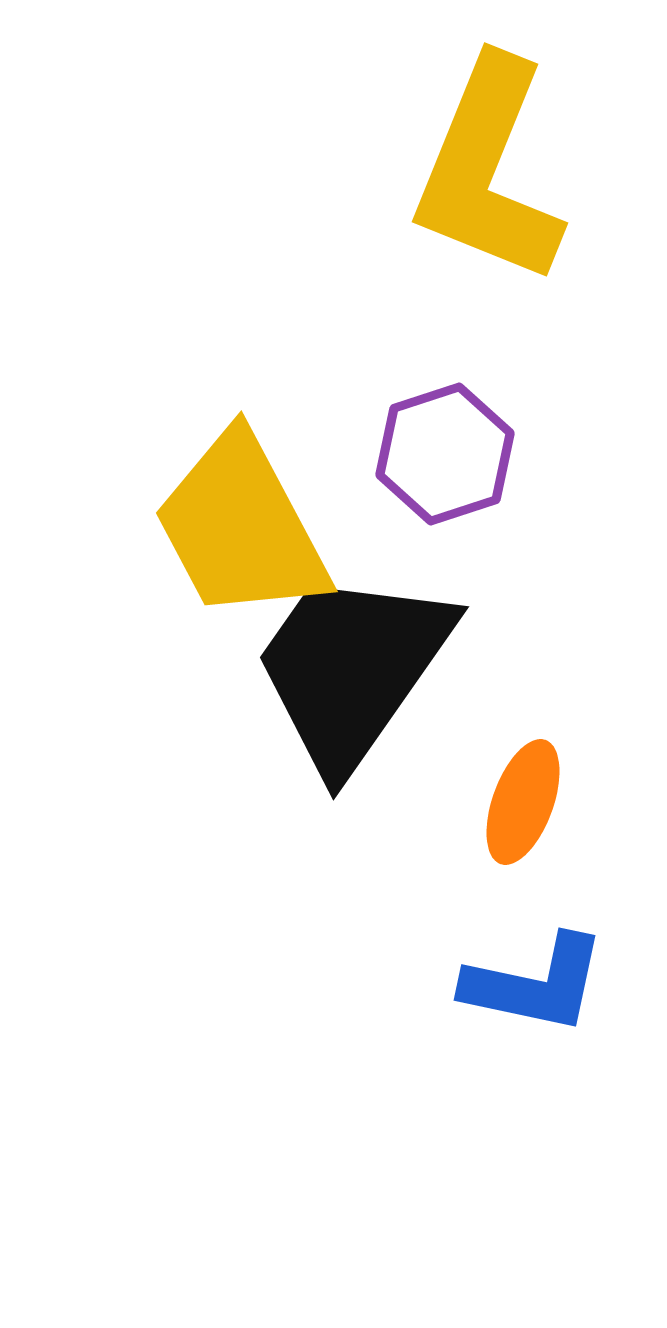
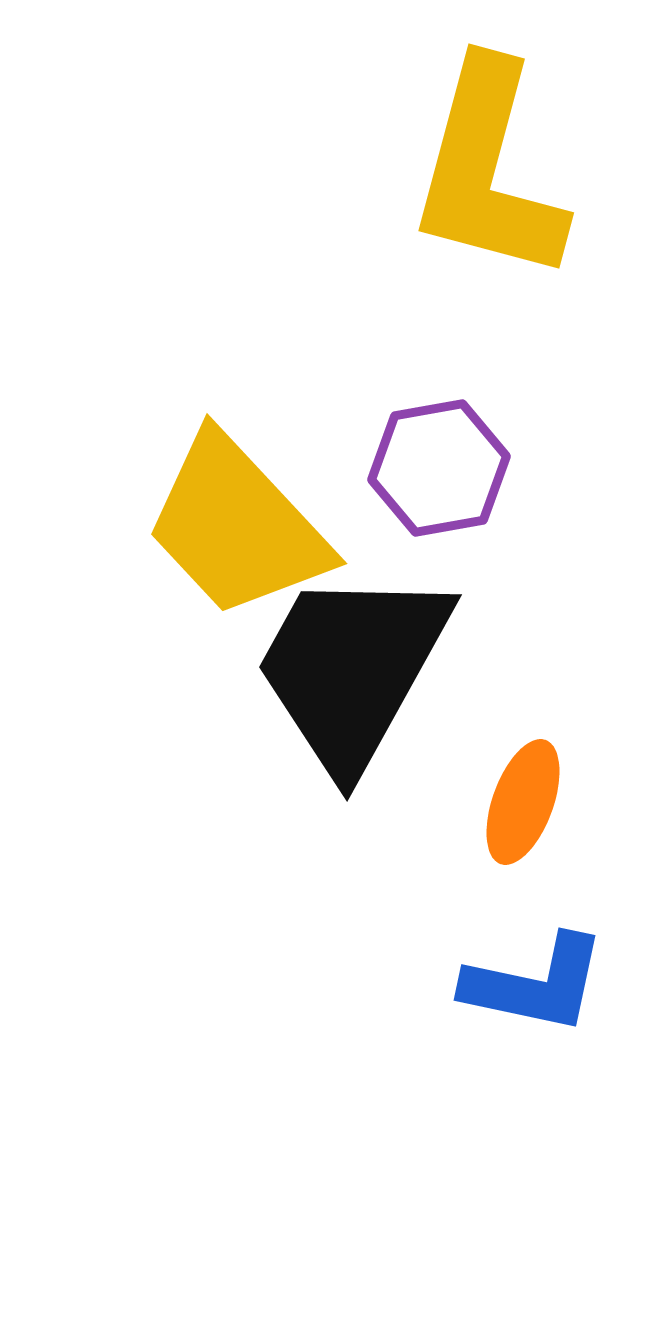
yellow L-shape: rotated 7 degrees counterclockwise
purple hexagon: moved 6 px left, 14 px down; rotated 8 degrees clockwise
yellow trapezoid: moved 4 px left, 1 px up; rotated 15 degrees counterclockwise
black trapezoid: rotated 6 degrees counterclockwise
